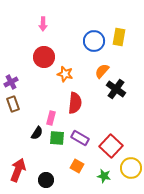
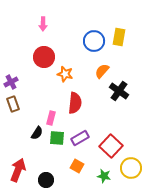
black cross: moved 3 px right, 2 px down
purple rectangle: rotated 60 degrees counterclockwise
